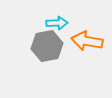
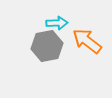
orange arrow: rotated 28 degrees clockwise
